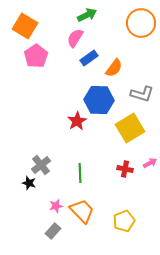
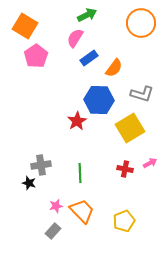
gray cross: rotated 30 degrees clockwise
